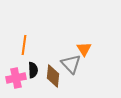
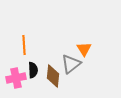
orange line: rotated 12 degrees counterclockwise
gray triangle: rotated 35 degrees clockwise
